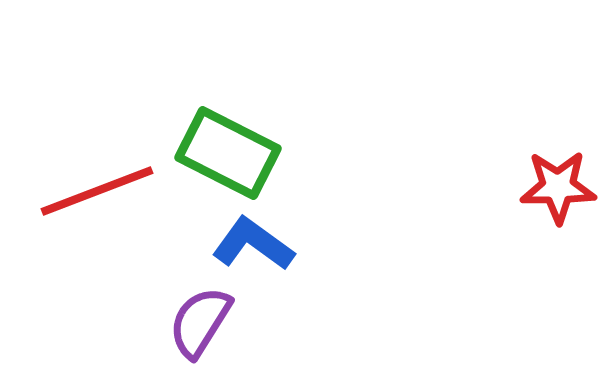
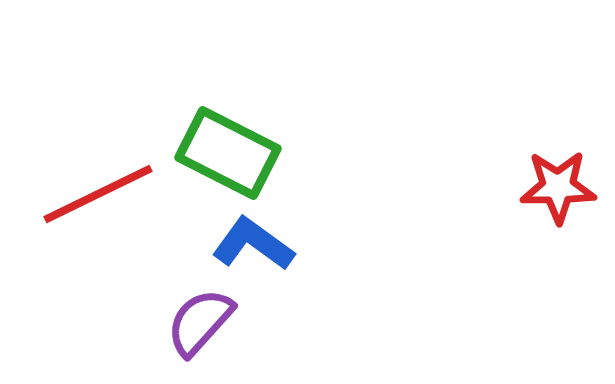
red line: moved 1 px right, 3 px down; rotated 5 degrees counterclockwise
purple semicircle: rotated 10 degrees clockwise
